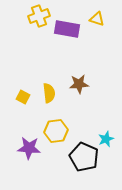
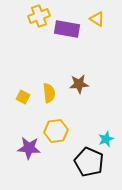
yellow triangle: rotated 14 degrees clockwise
black pentagon: moved 5 px right, 5 px down
